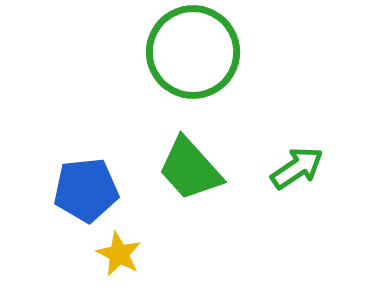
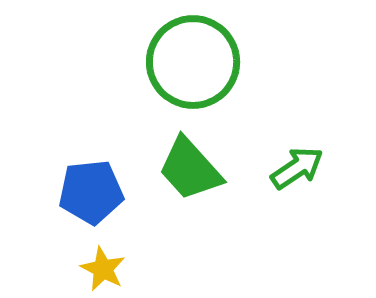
green circle: moved 10 px down
blue pentagon: moved 5 px right, 2 px down
yellow star: moved 16 px left, 15 px down
